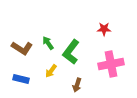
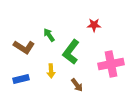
red star: moved 10 px left, 4 px up
green arrow: moved 1 px right, 8 px up
brown L-shape: moved 2 px right, 1 px up
yellow arrow: rotated 40 degrees counterclockwise
blue rectangle: rotated 28 degrees counterclockwise
brown arrow: rotated 56 degrees counterclockwise
